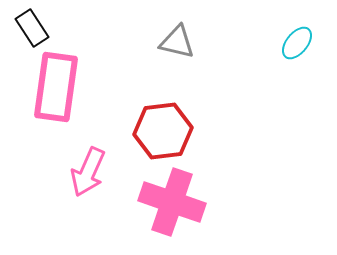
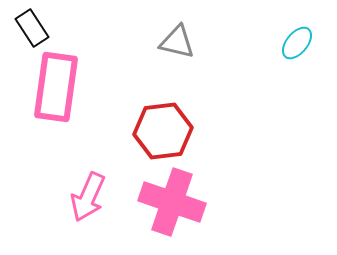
pink arrow: moved 25 px down
